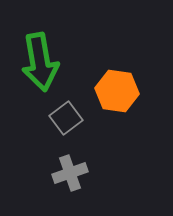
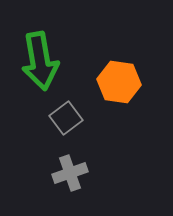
green arrow: moved 1 px up
orange hexagon: moved 2 px right, 9 px up
